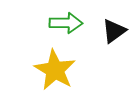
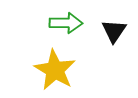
black triangle: rotated 20 degrees counterclockwise
